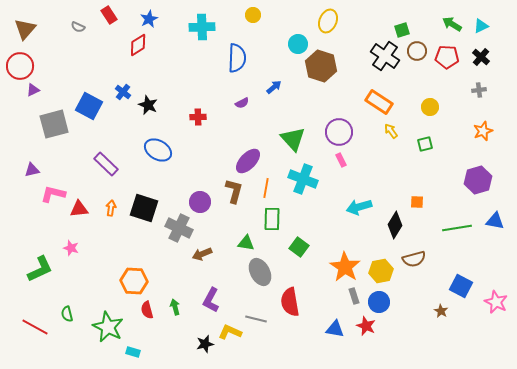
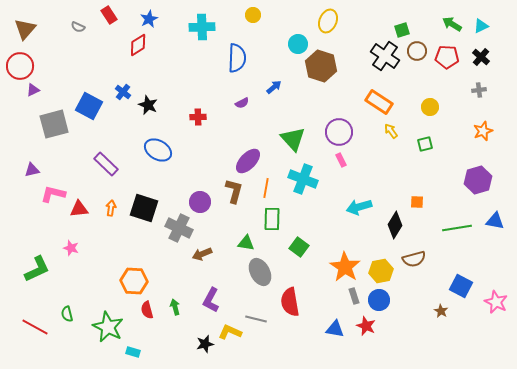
green L-shape at (40, 269): moved 3 px left
blue circle at (379, 302): moved 2 px up
